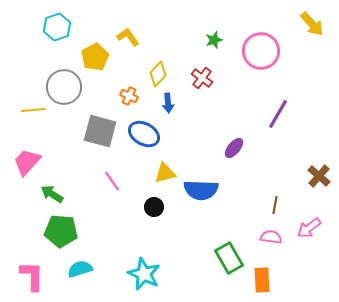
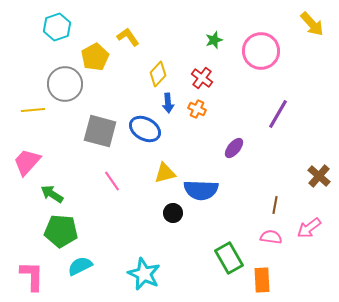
gray circle: moved 1 px right, 3 px up
orange cross: moved 68 px right, 13 px down
blue ellipse: moved 1 px right, 5 px up
black circle: moved 19 px right, 6 px down
cyan semicircle: moved 3 px up; rotated 10 degrees counterclockwise
